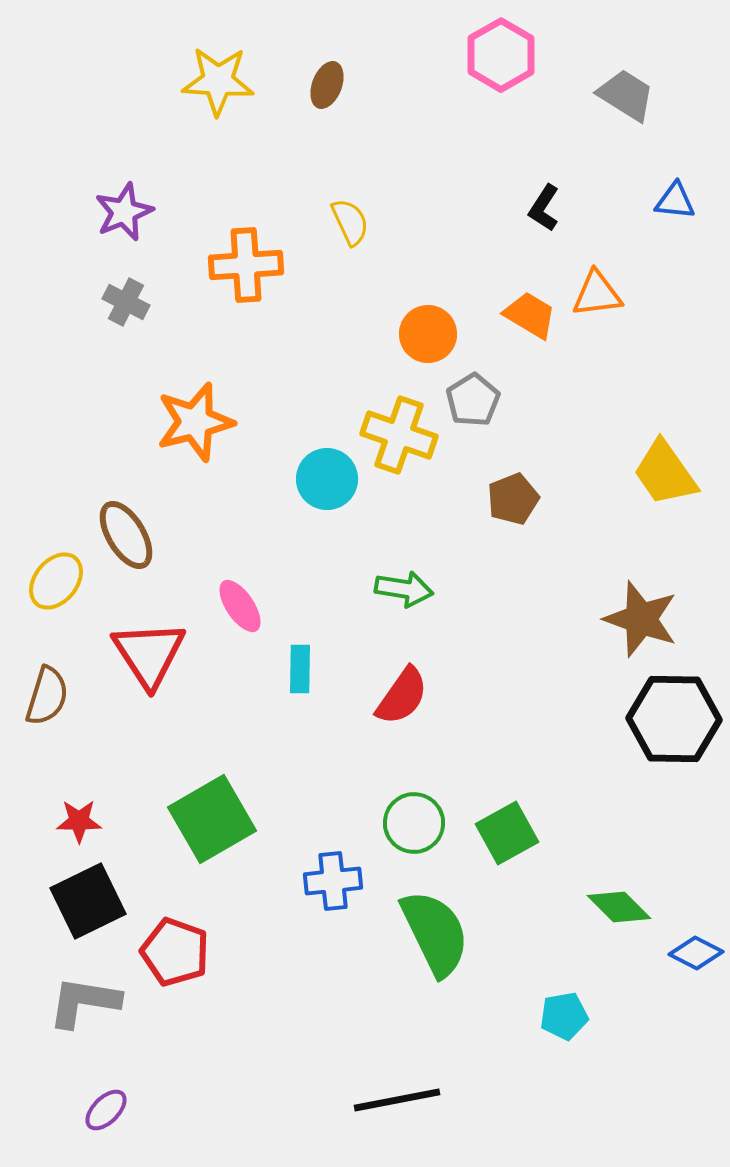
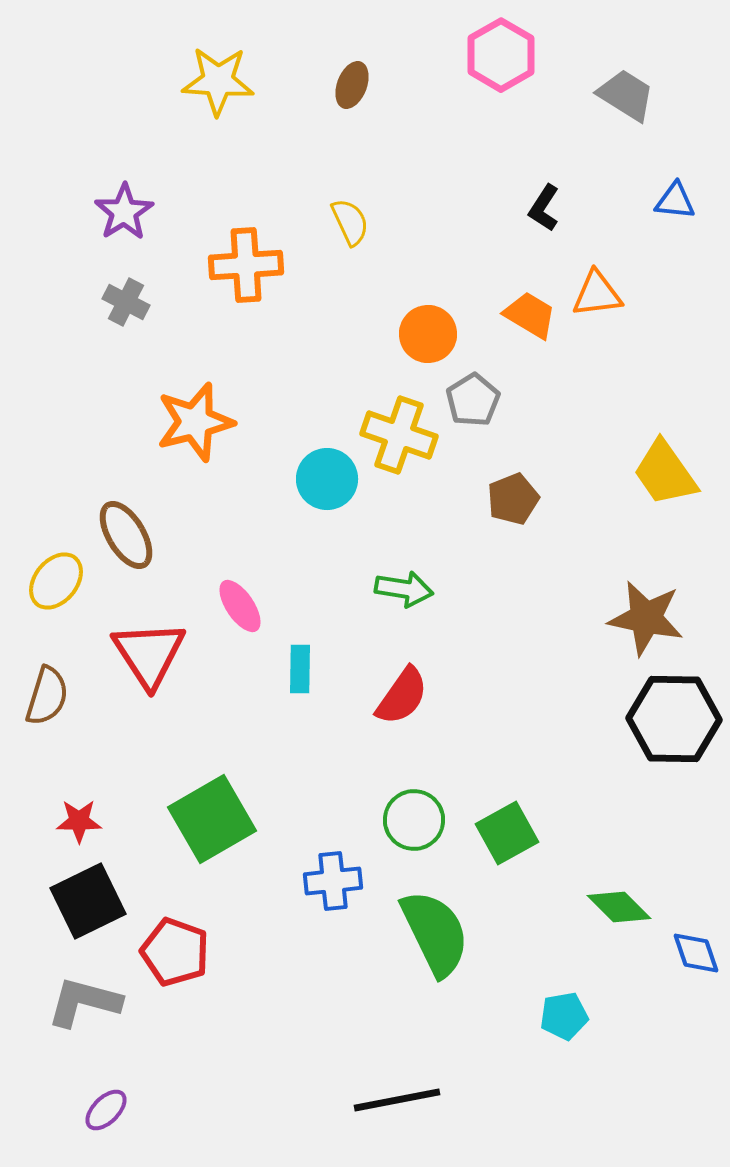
brown ellipse at (327, 85): moved 25 px right
purple star at (124, 212): rotated 10 degrees counterclockwise
brown star at (641, 619): moved 5 px right, 1 px up; rotated 8 degrees counterclockwise
green circle at (414, 823): moved 3 px up
blue diamond at (696, 953): rotated 44 degrees clockwise
gray L-shape at (84, 1002): rotated 6 degrees clockwise
